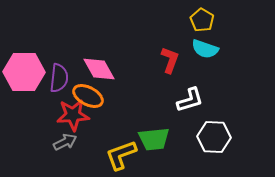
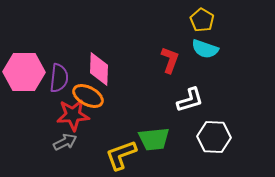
pink diamond: rotated 32 degrees clockwise
